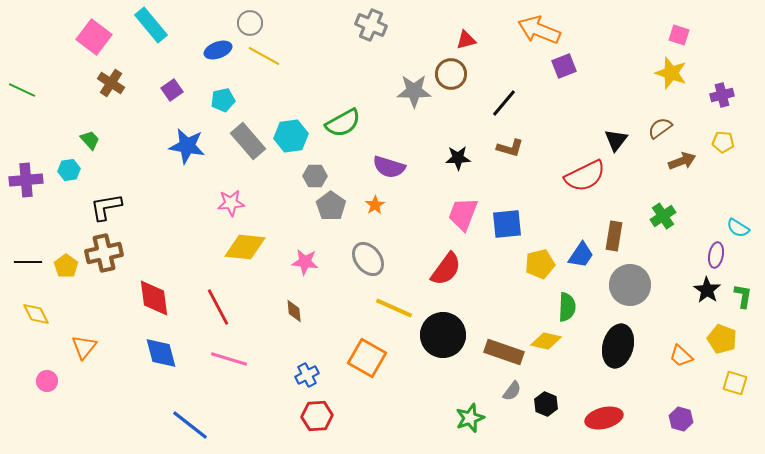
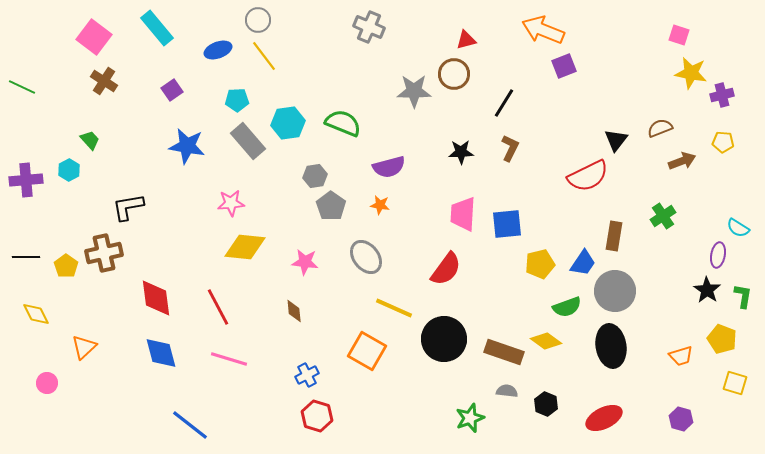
gray circle at (250, 23): moved 8 px right, 3 px up
cyan rectangle at (151, 25): moved 6 px right, 3 px down
gray cross at (371, 25): moved 2 px left, 2 px down
orange arrow at (539, 30): moved 4 px right
yellow line at (264, 56): rotated 24 degrees clockwise
yellow star at (671, 73): moved 20 px right; rotated 8 degrees counterclockwise
brown circle at (451, 74): moved 3 px right
brown cross at (111, 83): moved 7 px left, 2 px up
green line at (22, 90): moved 3 px up
cyan pentagon at (223, 100): moved 14 px right; rotated 10 degrees clockwise
black line at (504, 103): rotated 8 degrees counterclockwise
green semicircle at (343, 123): rotated 129 degrees counterclockwise
brown semicircle at (660, 128): rotated 15 degrees clockwise
cyan hexagon at (291, 136): moved 3 px left, 13 px up
brown L-shape at (510, 148): rotated 80 degrees counterclockwise
black star at (458, 158): moved 3 px right, 6 px up
purple semicircle at (389, 167): rotated 32 degrees counterclockwise
cyan hexagon at (69, 170): rotated 20 degrees counterclockwise
gray hexagon at (315, 176): rotated 10 degrees counterclockwise
red semicircle at (585, 176): moved 3 px right
orange star at (375, 205): moved 5 px right; rotated 30 degrees counterclockwise
black L-shape at (106, 207): moved 22 px right
pink trapezoid at (463, 214): rotated 18 degrees counterclockwise
blue trapezoid at (581, 255): moved 2 px right, 8 px down
purple ellipse at (716, 255): moved 2 px right
gray ellipse at (368, 259): moved 2 px left, 2 px up
black line at (28, 262): moved 2 px left, 5 px up
gray circle at (630, 285): moved 15 px left, 6 px down
red diamond at (154, 298): moved 2 px right
green semicircle at (567, 307): rotated 68 degrees clockwise
black circle at (443, 335): moved 1 px right, 4 px down
yellow diamond at (546, 341): rotated 24 degrees clockwise
black ellipse at (618, 346): moved 7 px left; rotated 24 degrees counterclockwise
orange triangle at (84, 347): rotated 8 degrees clockwise
orange trapezoid at (681, 356): rotated 60 degrees counterclockwise
orange square at (367, 358): moved 7 px up
pink circle at (47, 381): moved 2 px down
gray semicircle at (512, 391): moved 5 px left; rotated 120 degrees counterclockwise
red hexagon at (317, 416): rotated 20 degrees clockwise
red ellipse at (604, 418): rotated 12 degrees counterclockwise
